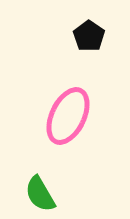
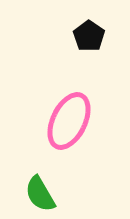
pink ellipse: moved 1 px right, 5 px down
